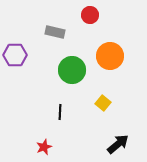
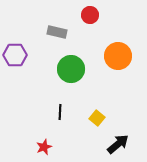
gray rectangle: moved 2 px right
orange circle: moved 8 px right
green circle: moved 1 px left, 1 px up
yellow square: moved 6 px left, 15 px down
